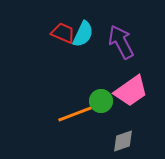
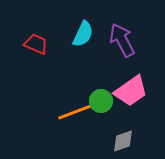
red trapezoid: moved 27 px left, 11 px down
purple arrow: moved 1 px right, 2 px up
orange line: moved 2 px up
